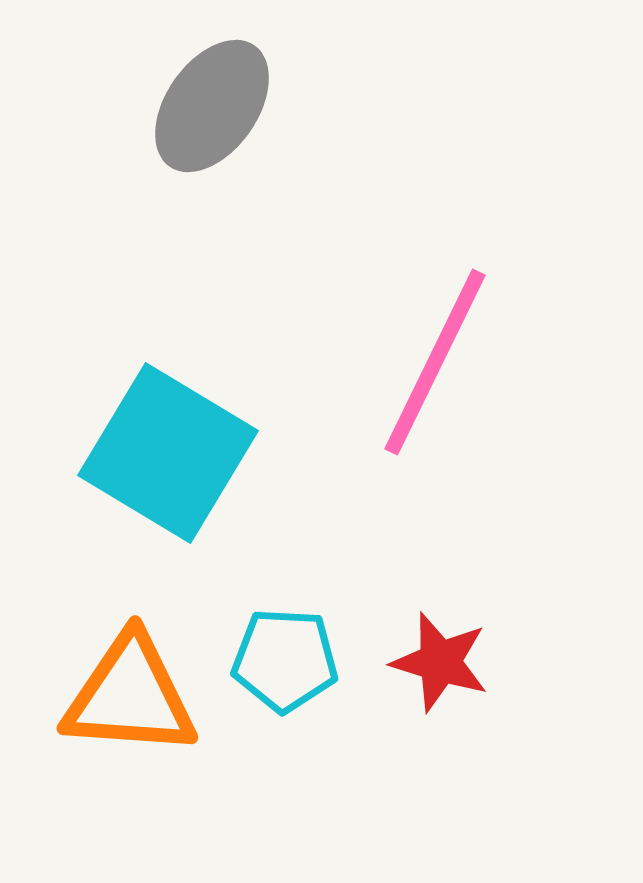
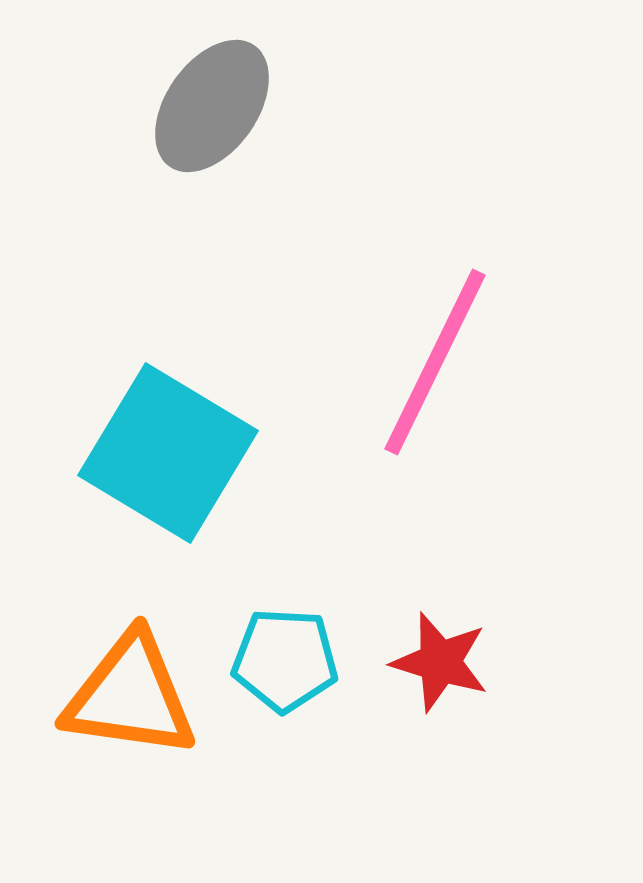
orange triangle: rotated 4 degrees clockwise
